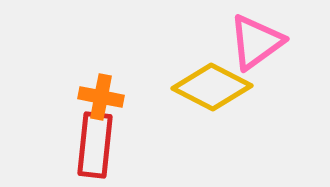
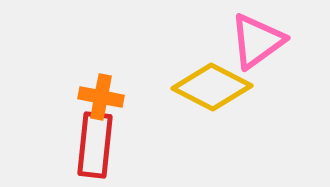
pink triangle: moved 1 px right, 1 px up
